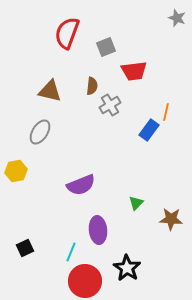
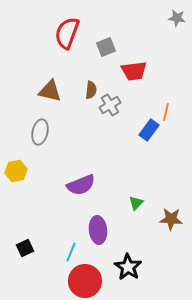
gray star: rotated 12 degrees counterclockwise
brown semicircle: moved 1 px left, 4 px down
gray ellipse: rotated 20 degrees counterclockwise
black star: moved 1 px right, 1 px up
